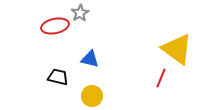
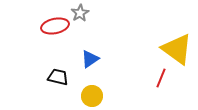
blue triangle: rotated 48 degrees counterclockwise
